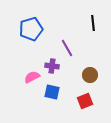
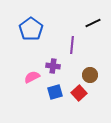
black line: rotated 70 degrees clockwise
blue pentagon: rotated 20 degrees counterclockwise
purple line: moved 5 px right, 3 px up; rotated 36 degrees clockwise
purple cross: moved 1 px right
blue square: moved 3 px right; rotated 28 degrees counterclockwise
red square: moved 6 px left, 8 px up; rotated 21 degrees counterclockwise
